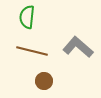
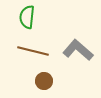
gray L-shape: moved 3 px down
brown line: moved 1 px right
